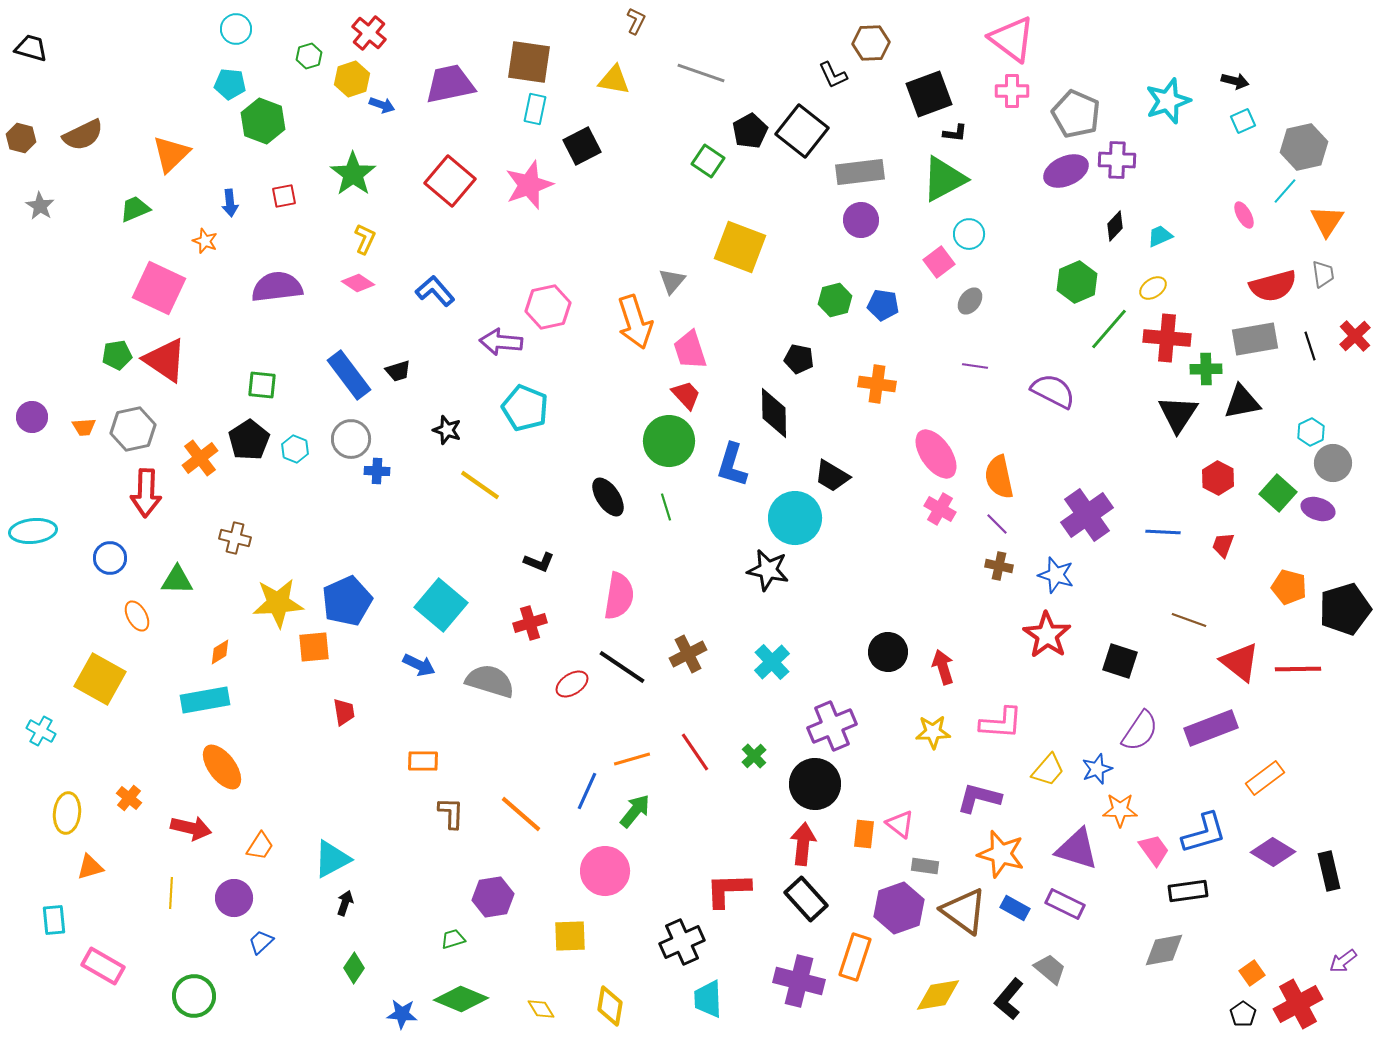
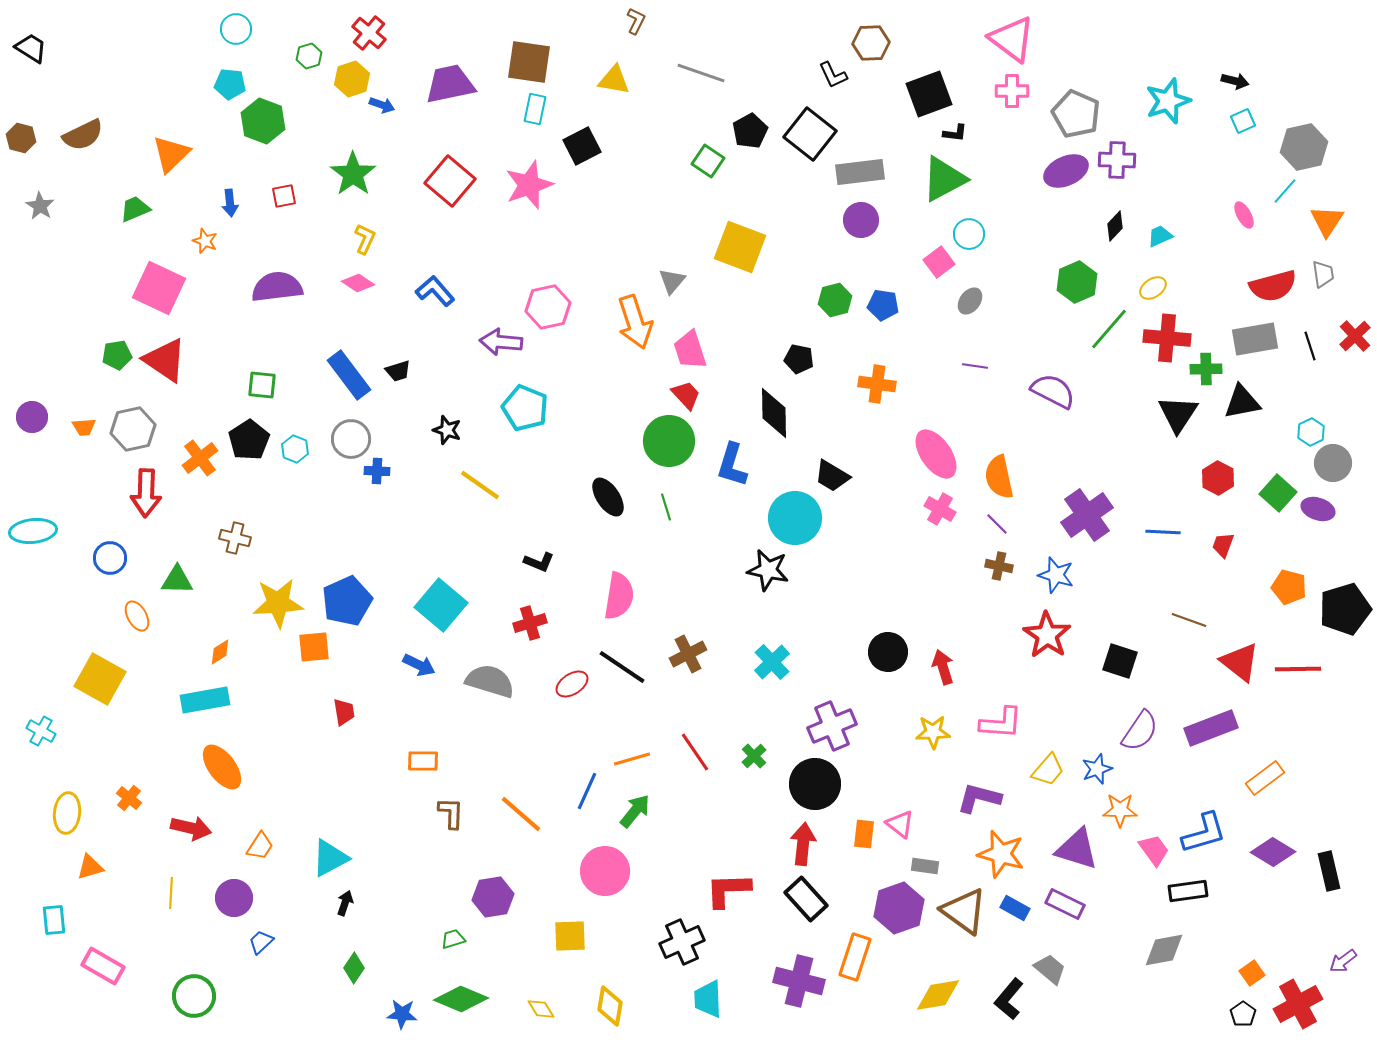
black trapezoid at (31, 48): rotated 16 degrees clockwise
black square at (802, 131): moved 8 px right, 3 px down
cyan triangle at (332, 859): moved 2 px left, 1 px up
